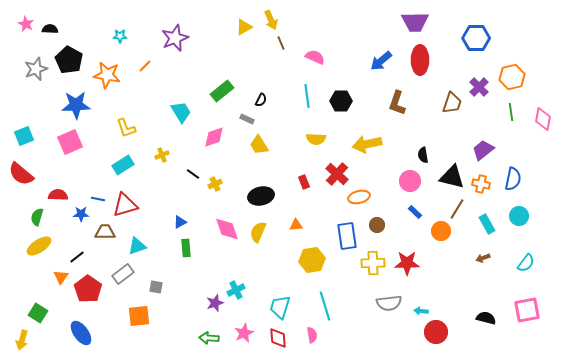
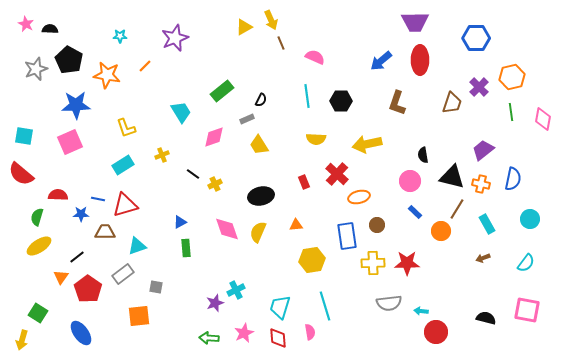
gray rectangle at (247, 119): rotated 48 degrees counterclockwise
cyan square at (24, 136): rotated 30 degrees clockwise
cyan circle at (519, 216): moved 11 px right, 3 px down
pink square at (527, 310): rotated 20 degrees clockwise
pink semicircle at (312, 335): moved 2 px left, 3 px up
